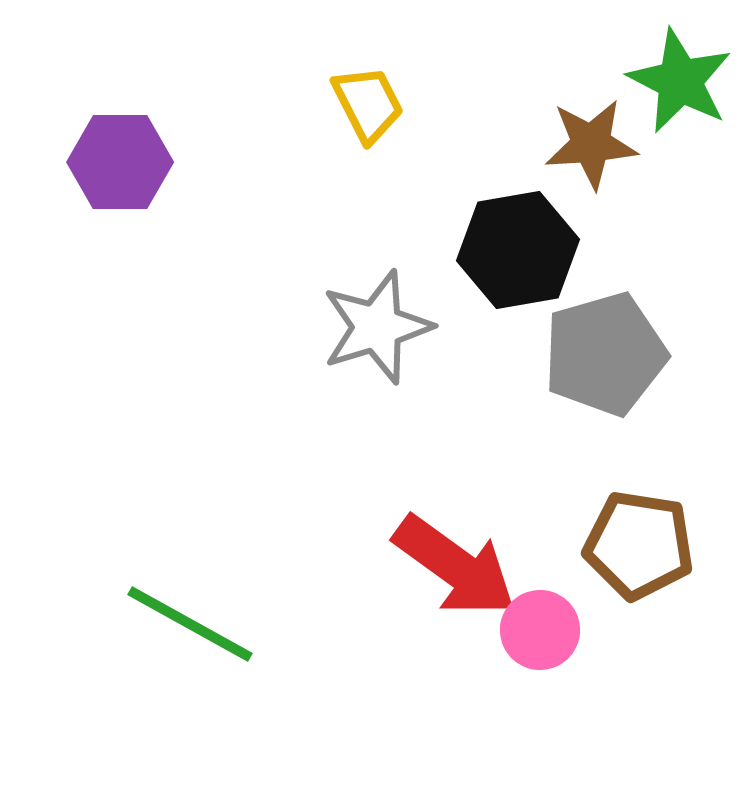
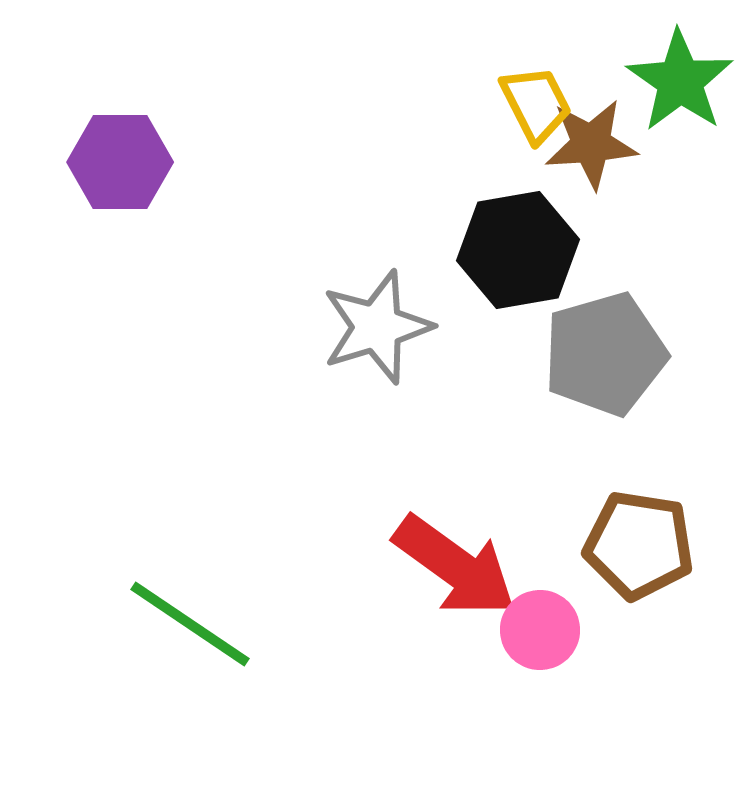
green star: rotated 8 degrees clockwise
yellow trapezoid: moved 168 px right
green line: rotated 5 degrees clockwise
